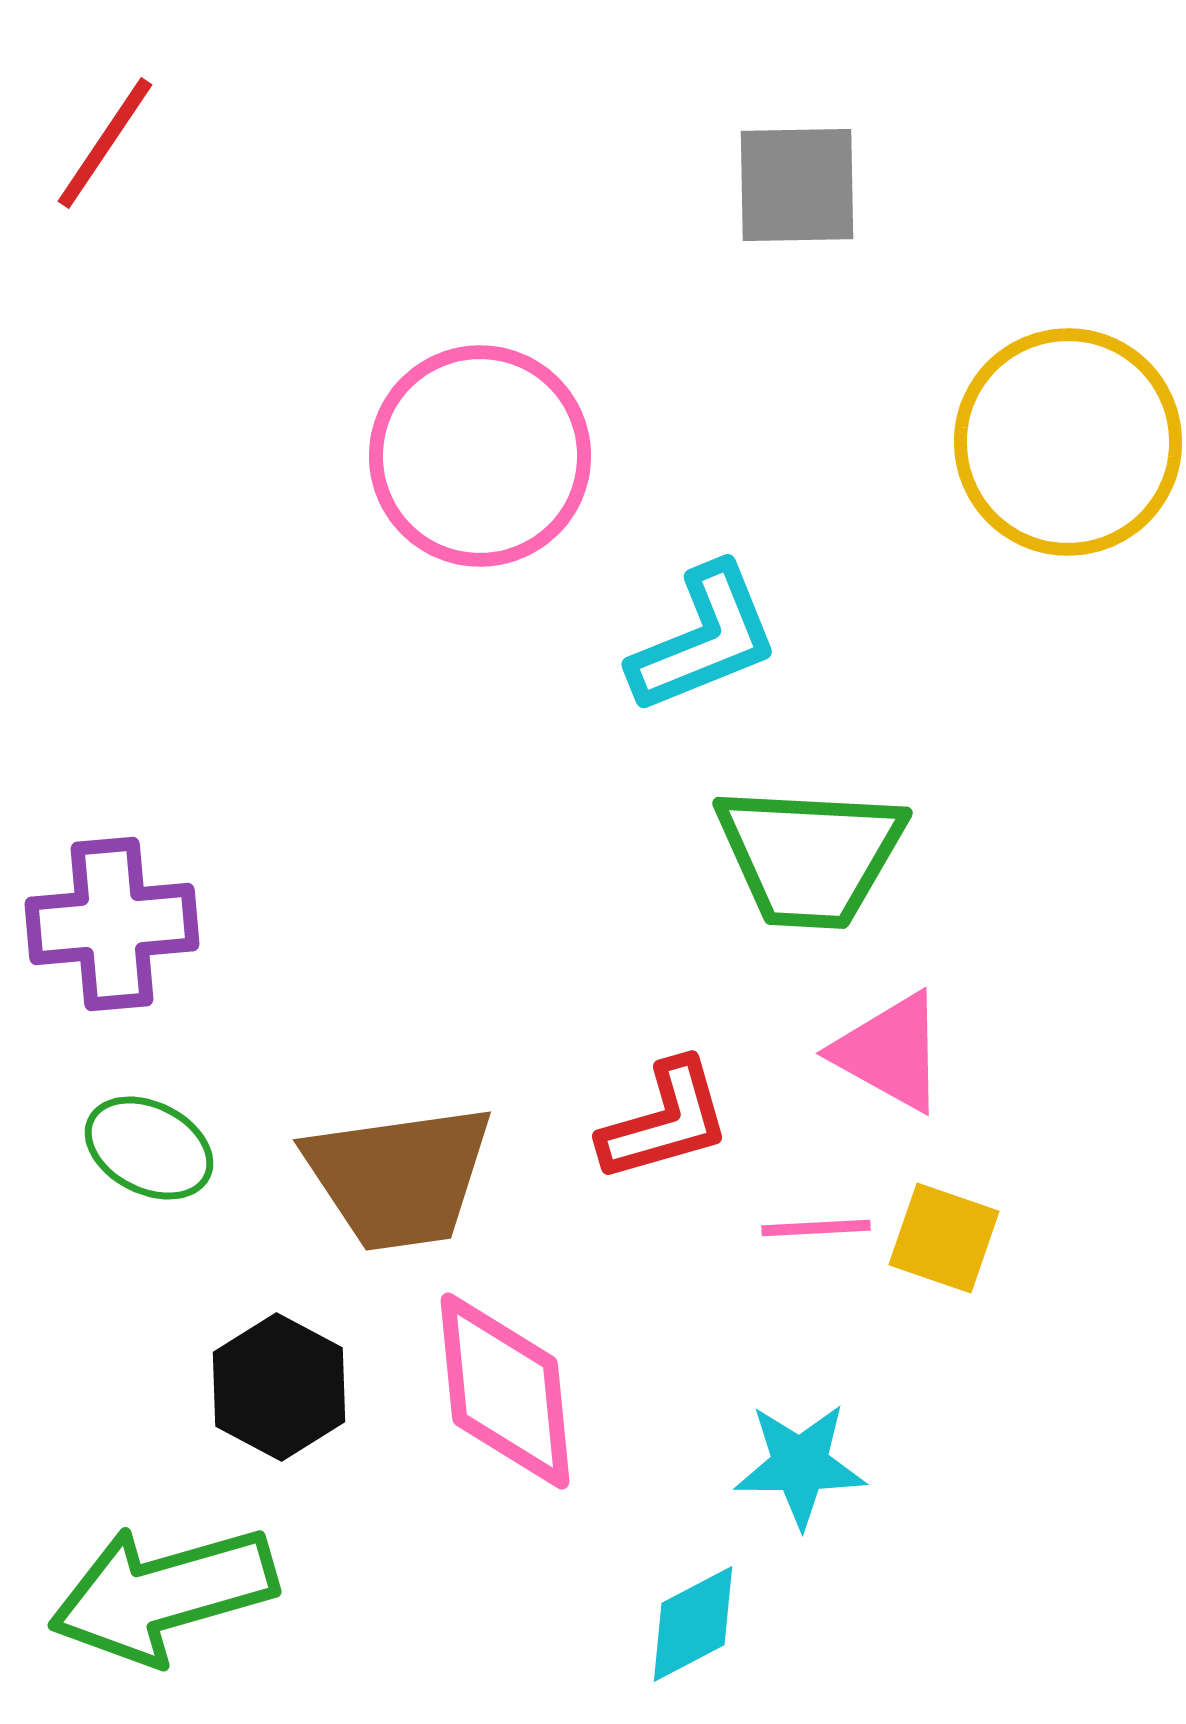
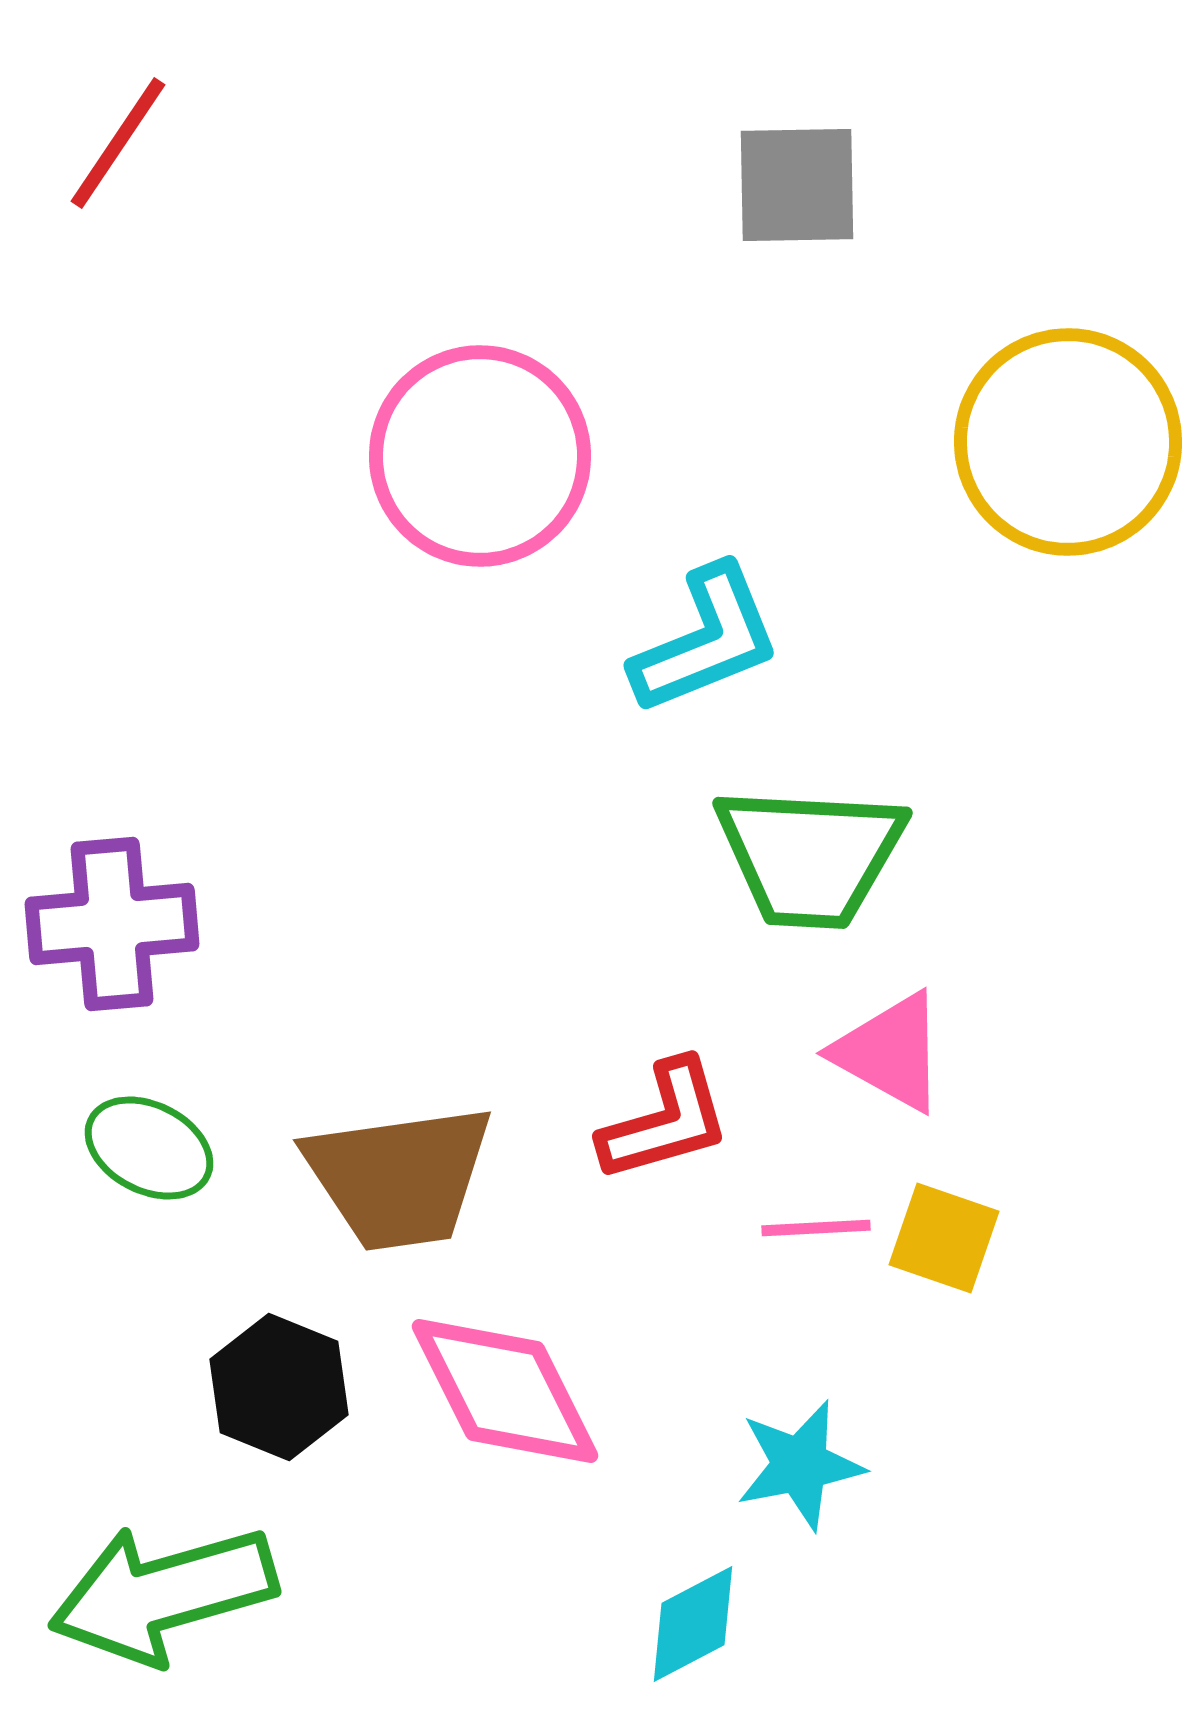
red line: moved 13 px right
cyan L-shape: moved 2 px right, 1 px down
black hexagon: rotated 6 degrees counterclockwise
pink diamond: rotated 21 degrees counterclockwise
cyan star: rotated 11 degrees counterclockwise
